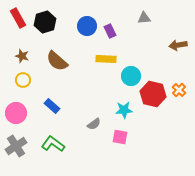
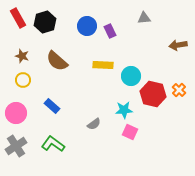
yellow rectangle: moved 3 px left, 6 px down
pink square: moved 10 px right, 5 px up; rotated 14 degrees clockwise
